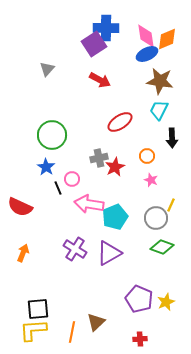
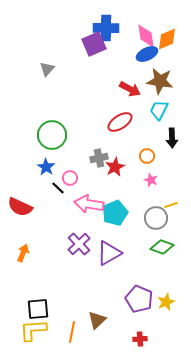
purple square: rotated 10 degrees clockwise
red arrow: moved 30 px right, 9 px down
pink circle: moved 2 px left, 1 px up
black line: rotated 24 degrees counterclockwise
yellow line: rotated 48 degrees clockwise
cyan pentagon: moved 4 px up
purple cross: moved 4 px right, 5 px up; rotated 15 degrees clockwise
brown triangle: moved 1 px right, 2 px up
